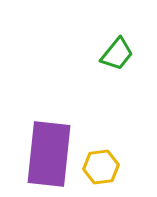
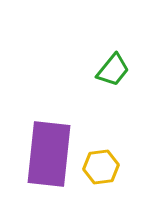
green trapezoid: moved 4 px left, 16 px down
